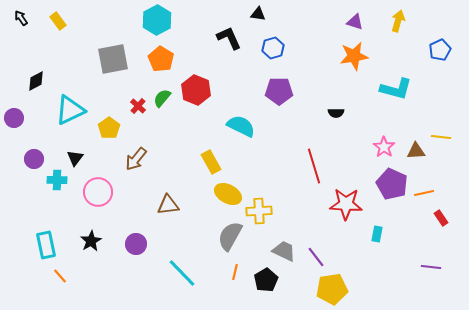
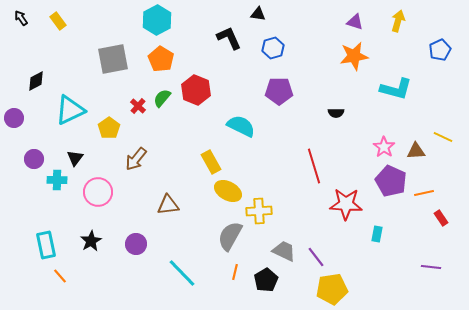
yellow line at (441, 137): moved 2 px right; rotated 18 degrees clockwise
purple pentagon at (392, 184): moved 1 px left, 3 px up
yellow ellipse at (228, 194): moved 3 px up
